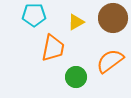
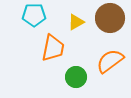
brown circle: moved 3 px left
